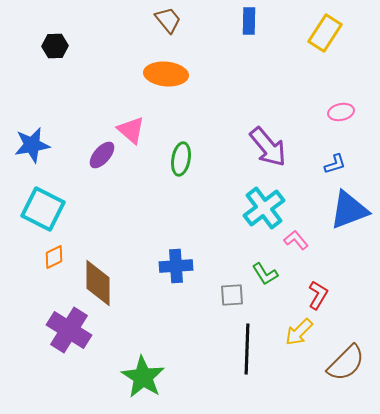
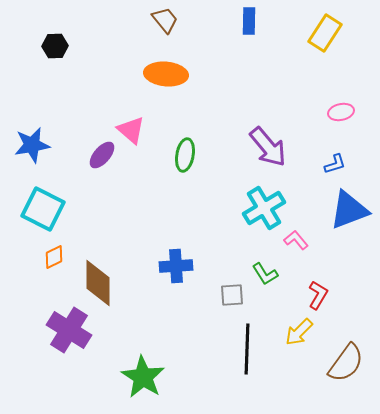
brown trapezoid: moved 3 px left
green ellipse: moved 4 px right, 4 px up
cyan cross: rotated 6 degrees clockwise
brown semicircle: rotated 9 degrees counterclockwise
